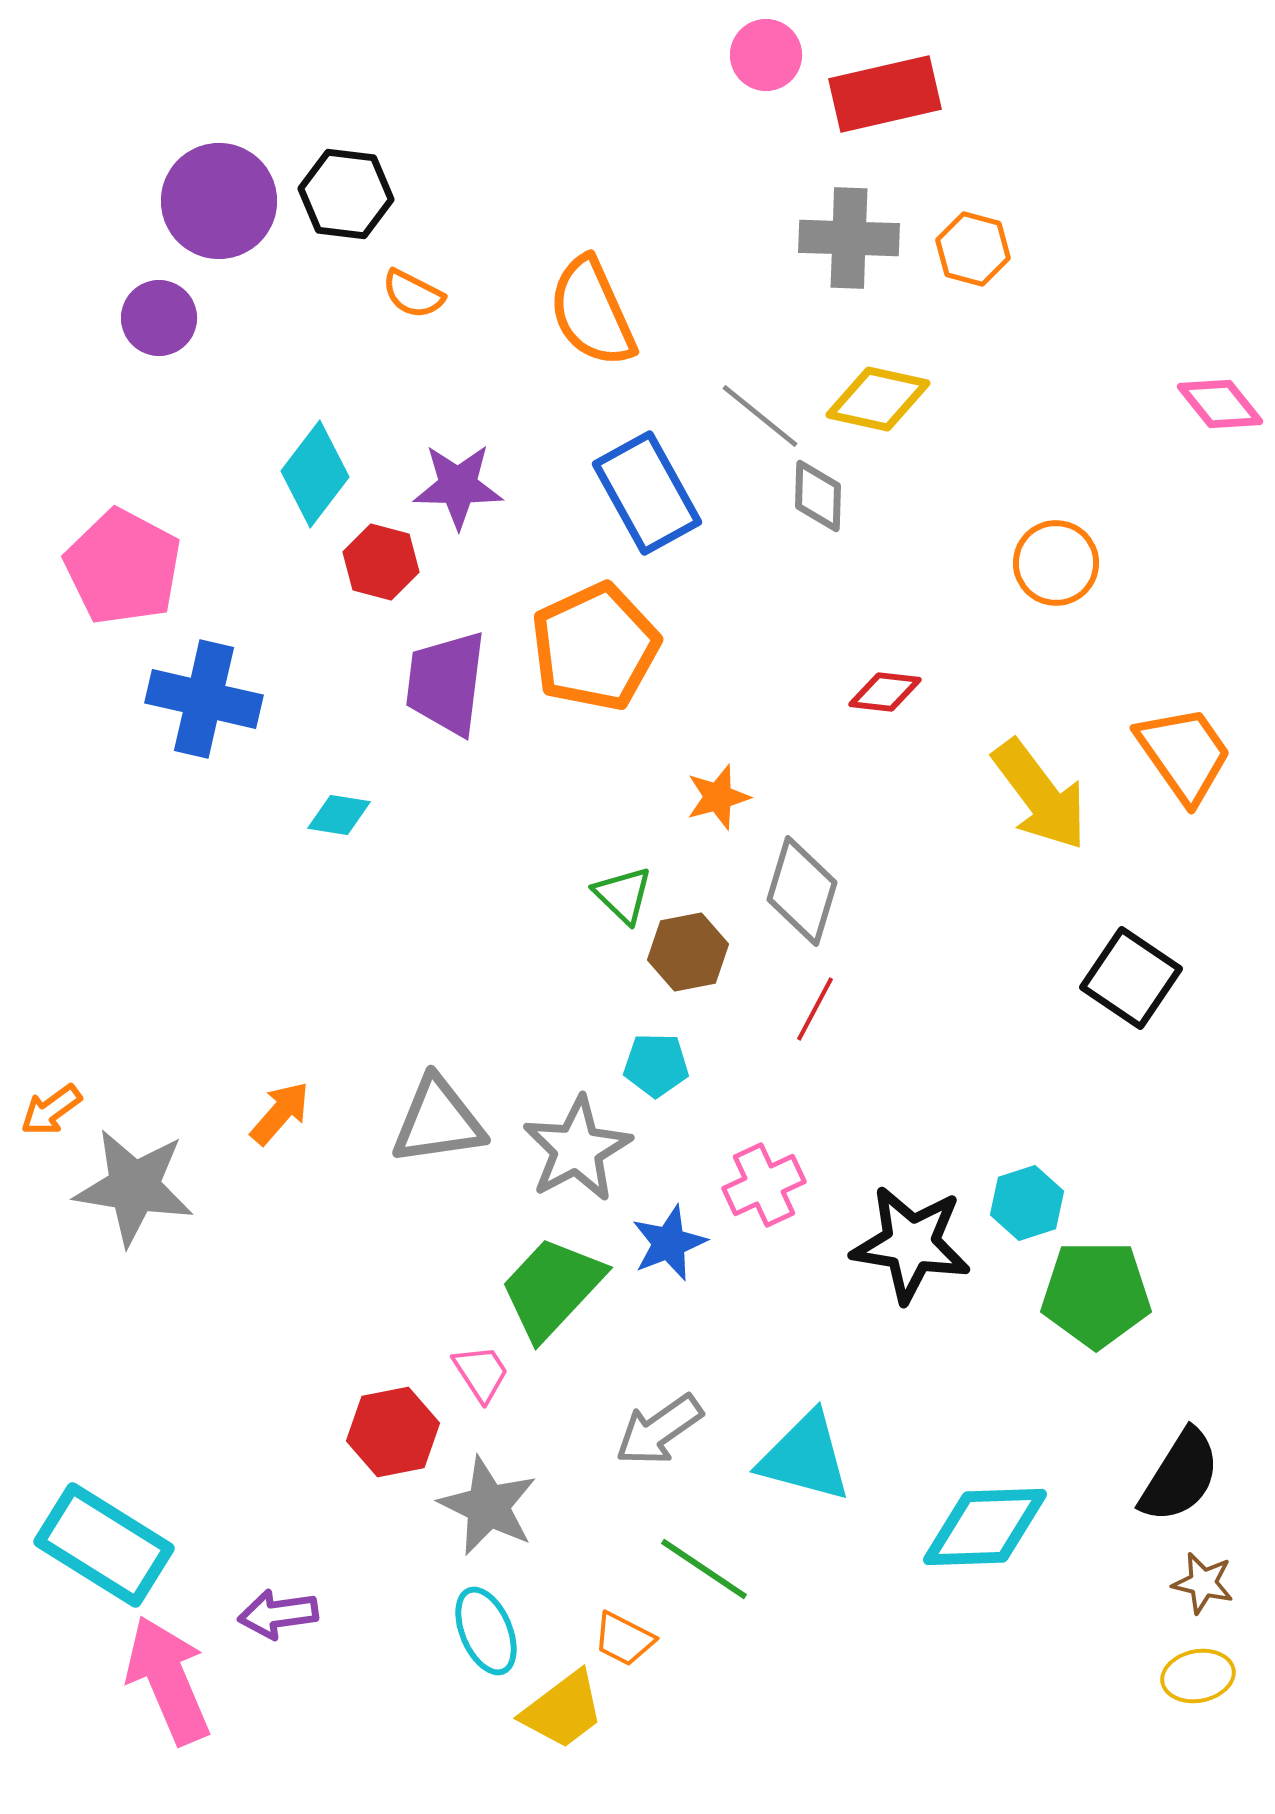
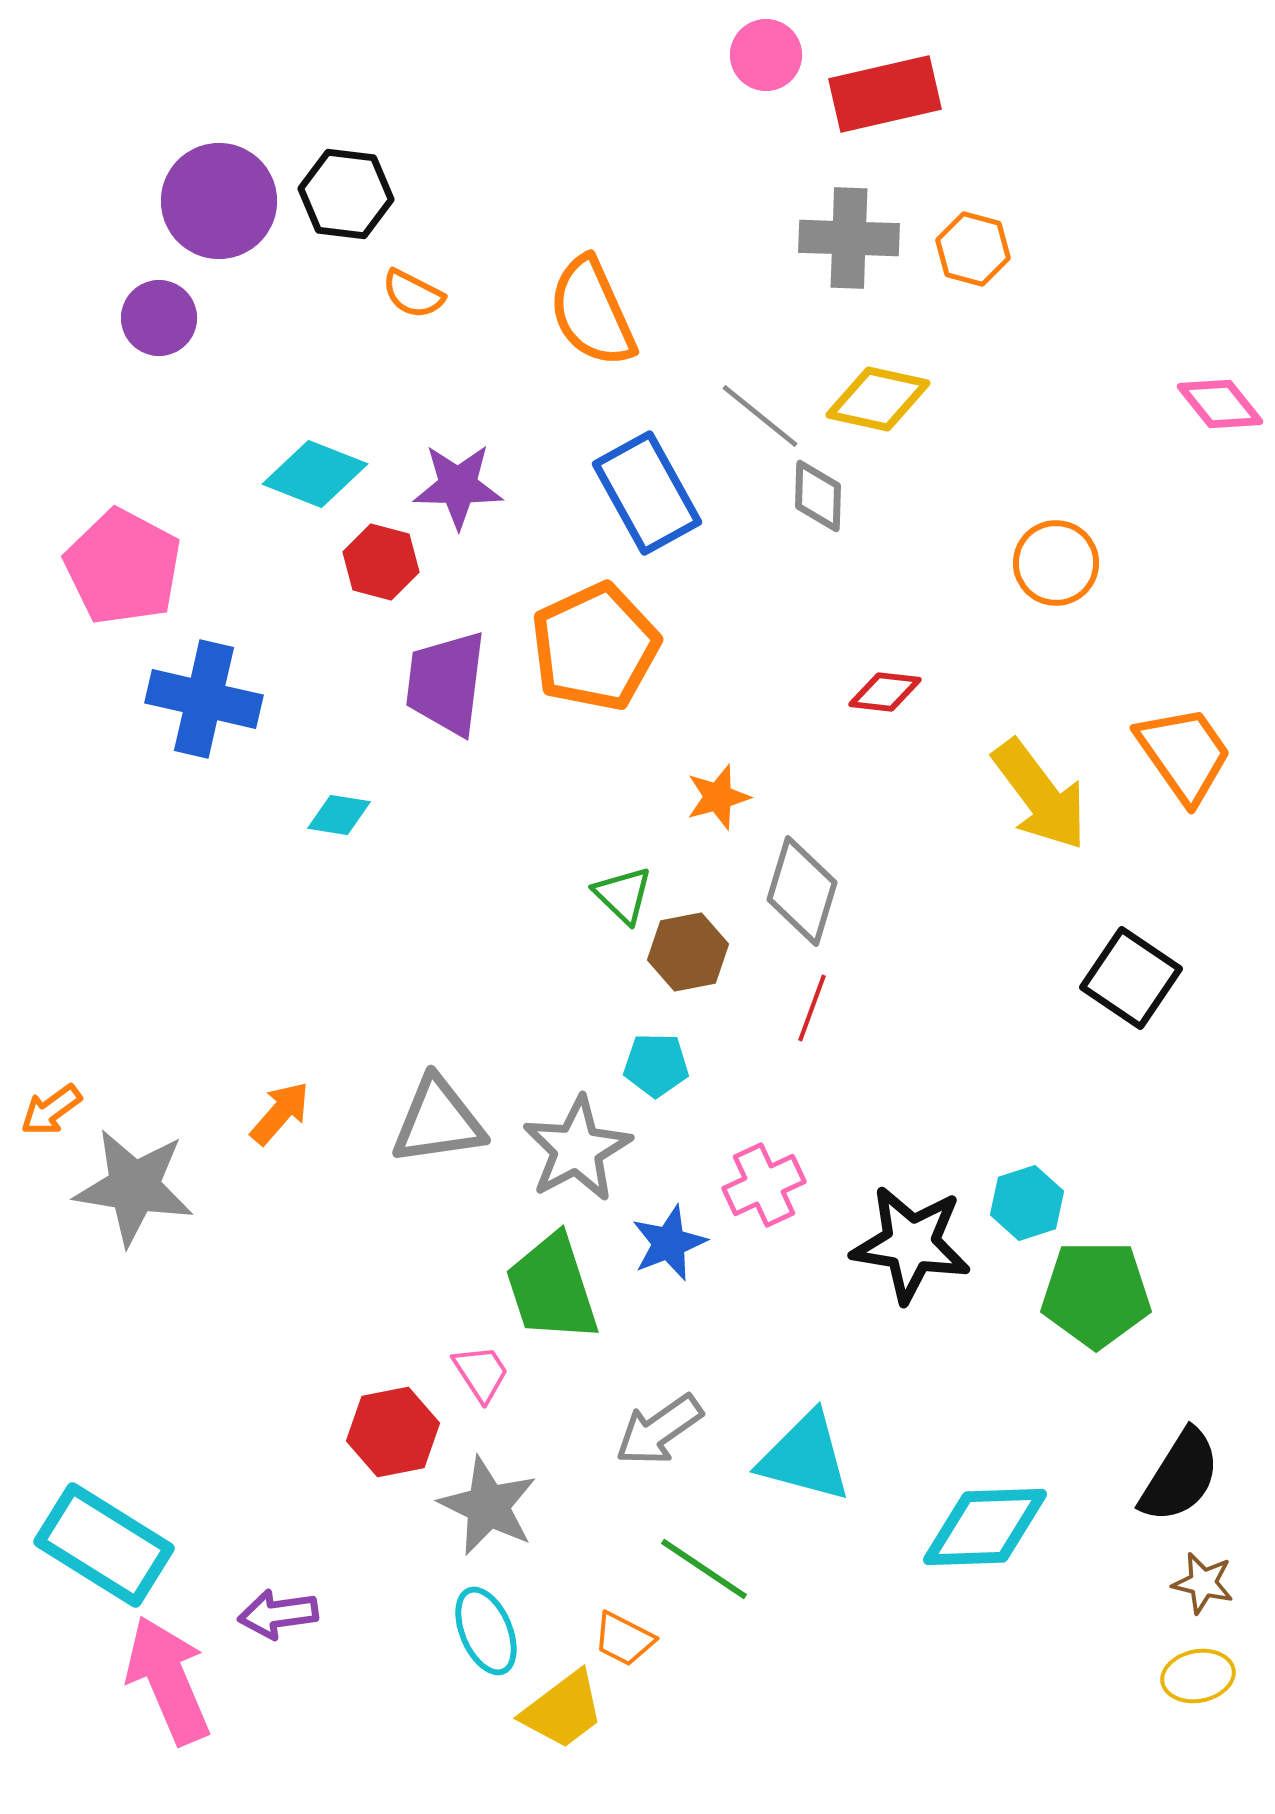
cyan diamond at (315, 474): rotated 74 degrees clockwise
red line at (815, 1009): moved 3 px left, 1 px up; rotated 8 degrees counterclockwise
green trapezoid at (552, 1288): rotated 61 degrees counterclockwise
